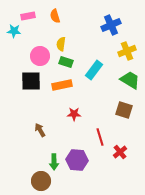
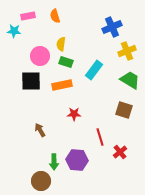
blue cross: moved 1 px right, 2 px down
